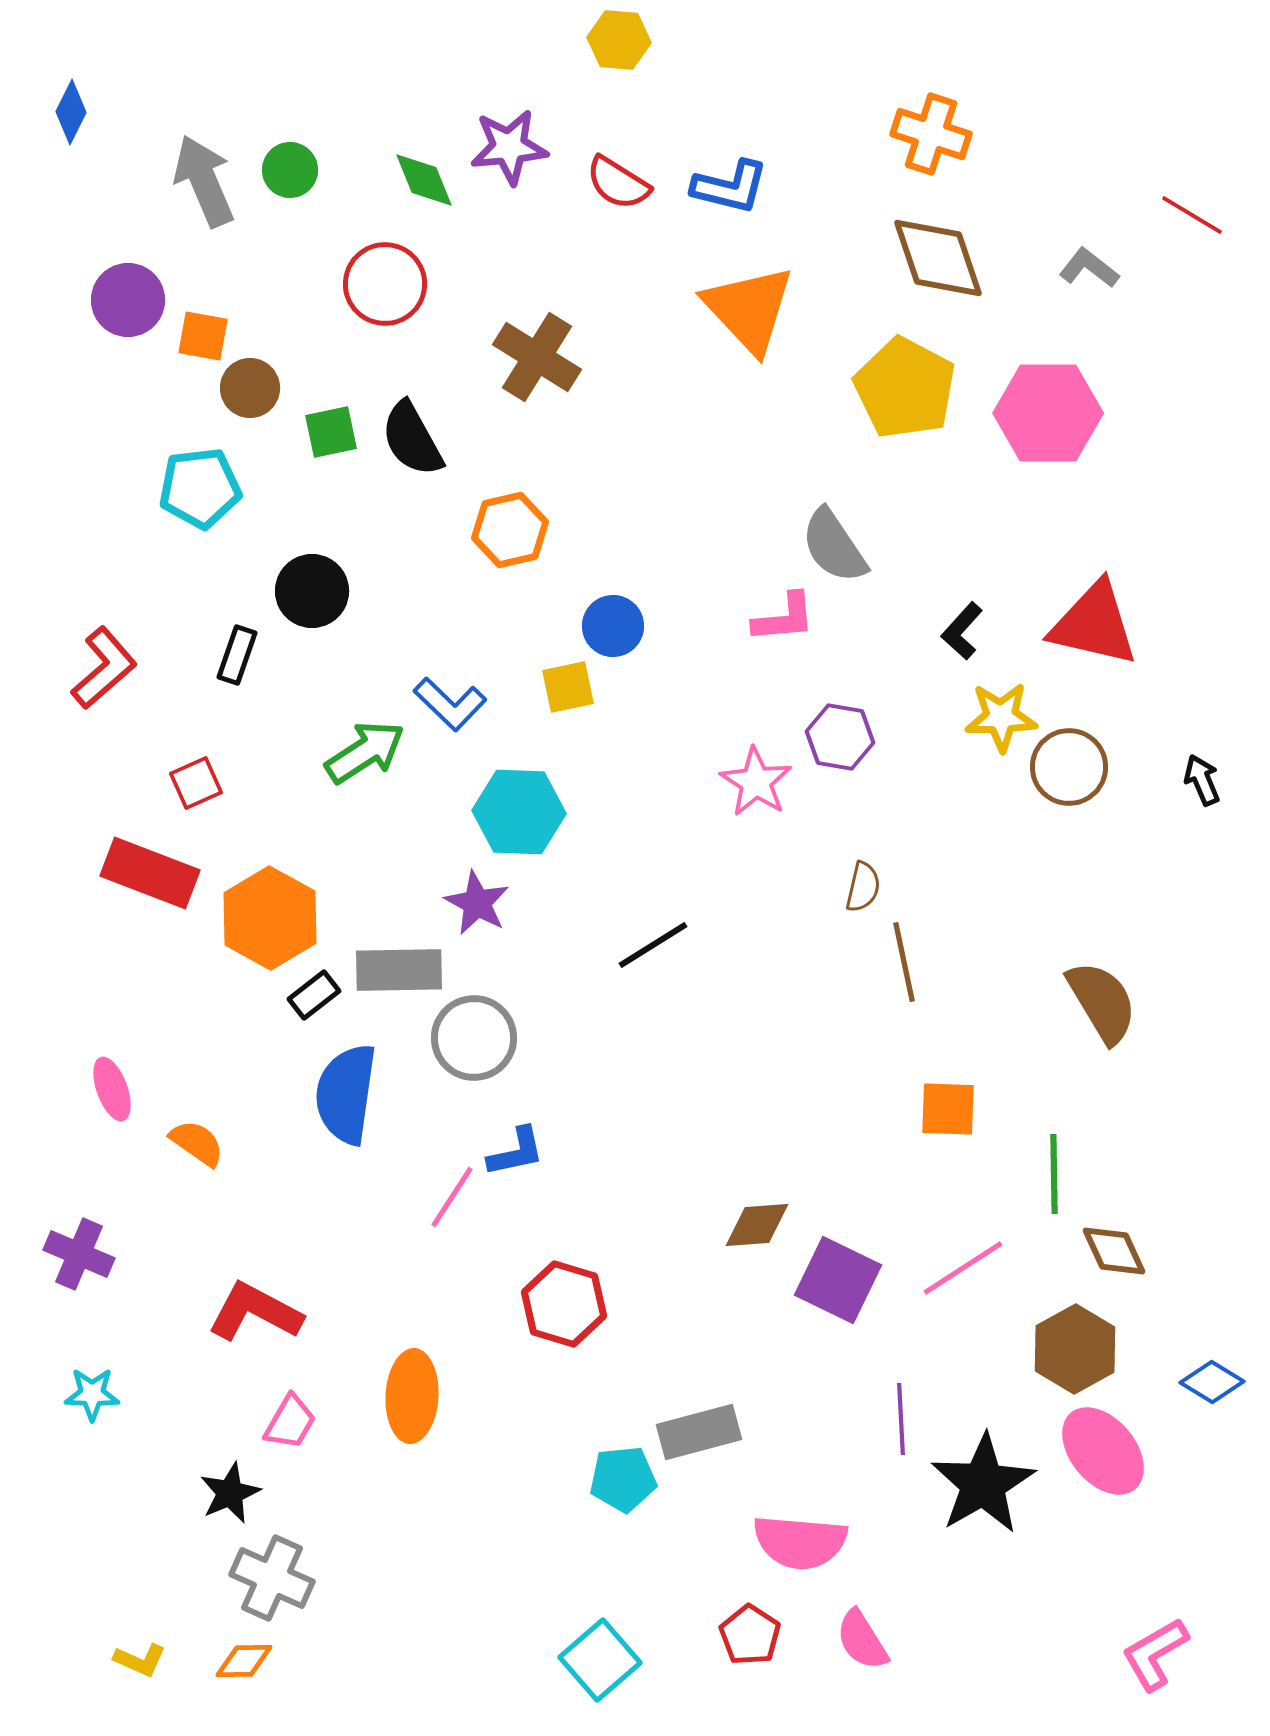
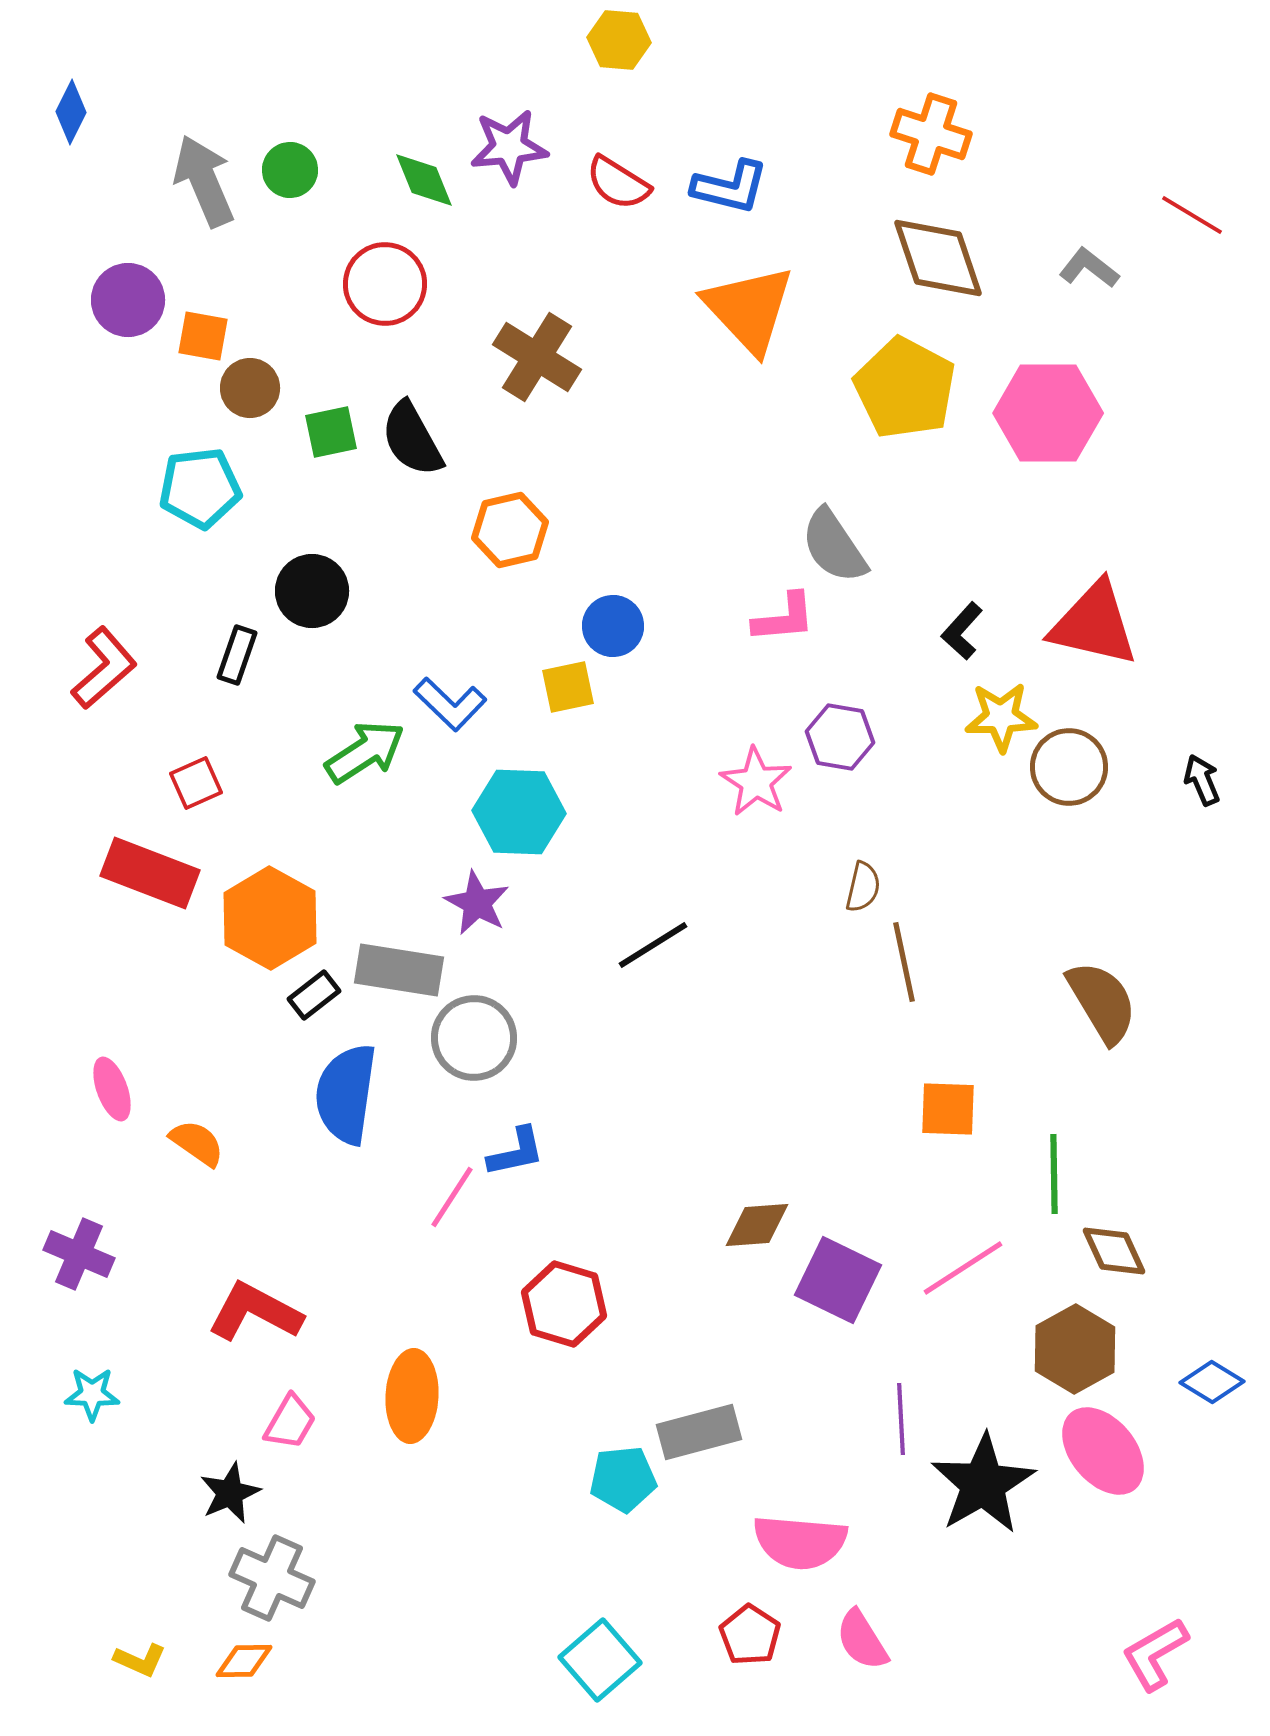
gray rectangle at (399, 970): rotated 10 degrees clockwise
